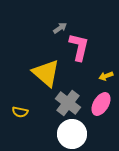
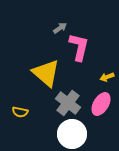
yellow arrow: moved 1 px right, 1 px down
